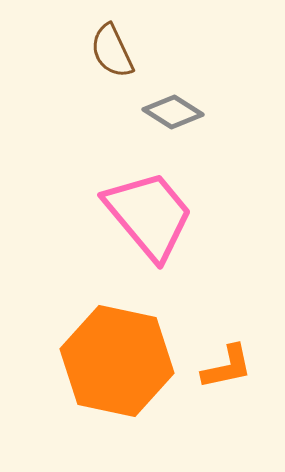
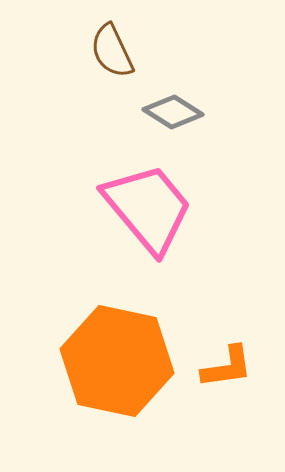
pink trapezoid: moved 1 px left, 7 px up
orange L-shape: rotated 4 degrees clockwise
